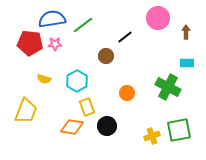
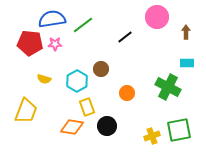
pink circle: moved 1 px left, 1 px up
brown circle: moved 5 px left, 13 px down
